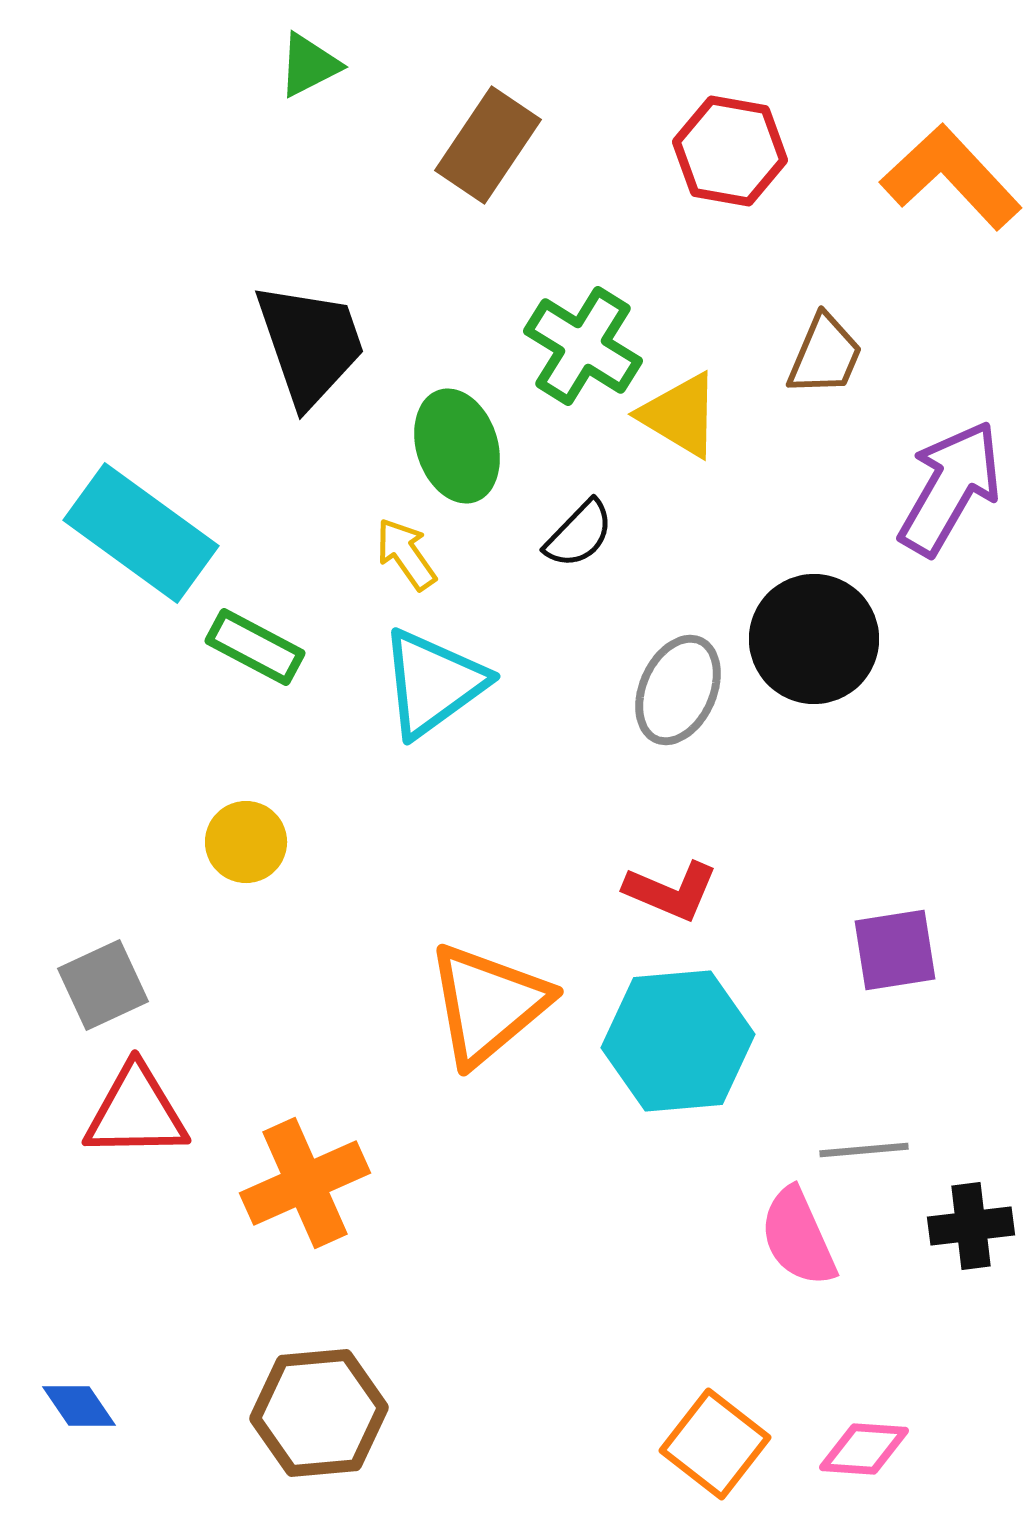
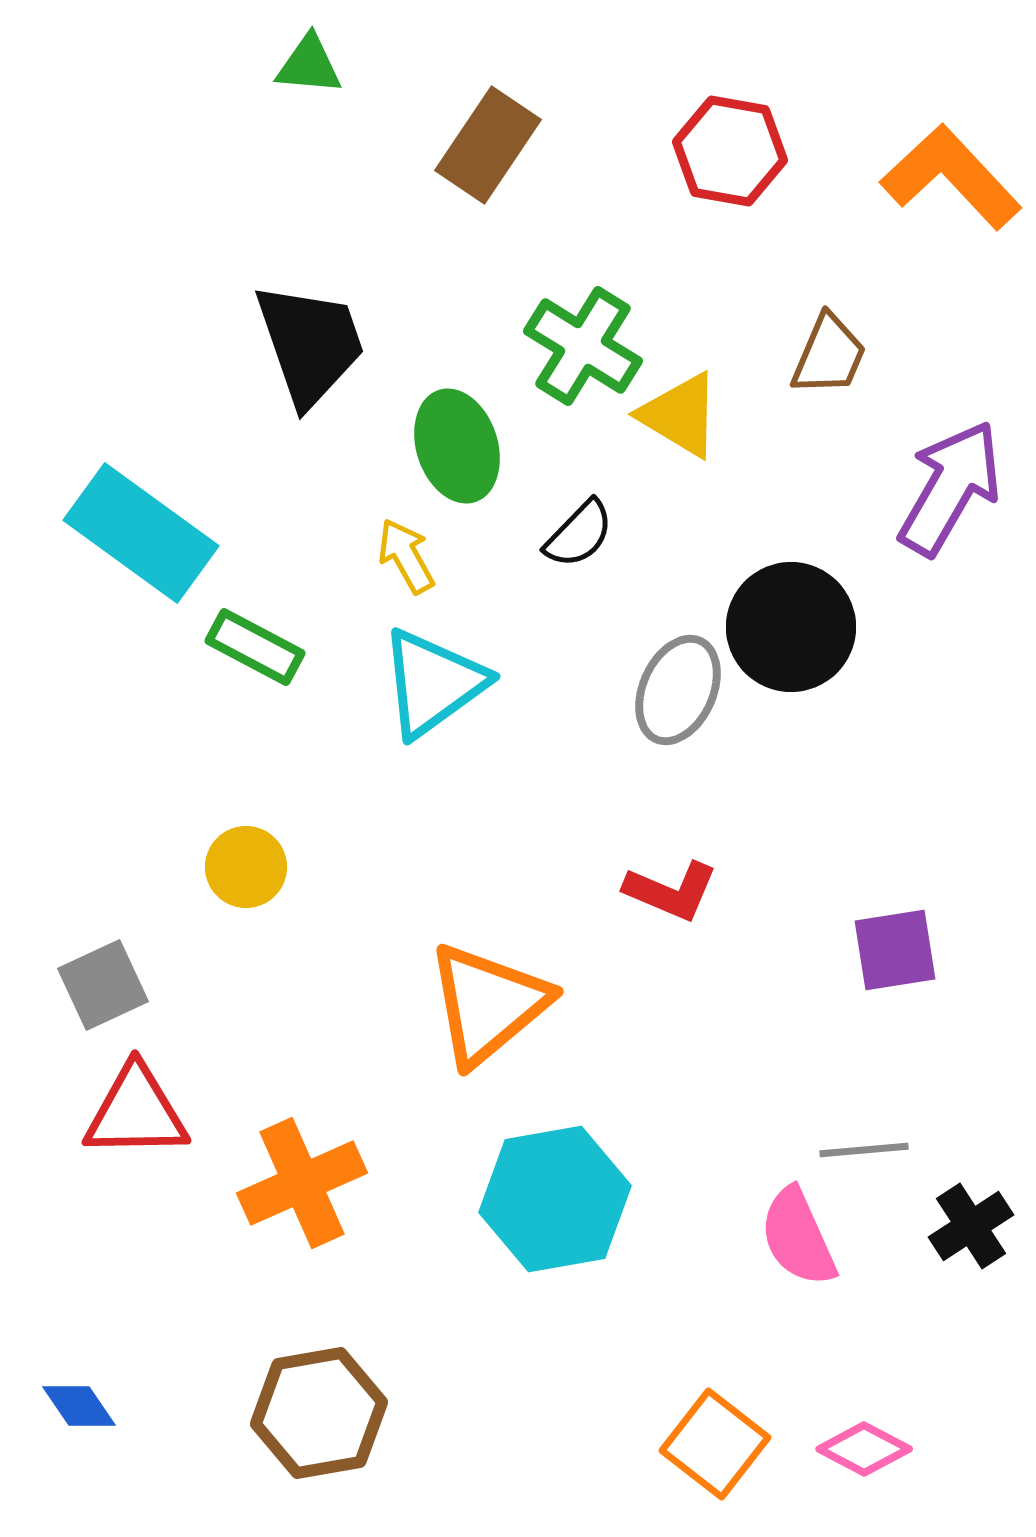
green triangle: rotated 32 degrees clockwise
brown trapezoid: moved 4 px right
yellow arrow: moved 2 px down; rotated 6 degrees clockwise
black circle: moved 23 px left, 12 px up
yellow circle: moved 25 px down
cyan hexagon: moved 123 px left, 158 px down; rotated 5 degrees counterclockwise
orange cross: moved 3 px left
black cross: rotated 26 degrees counterclockwise
brown hexagon: rotated 5 degrees counterclockwise
pink diamond: rotated 24 degrees clockwise
